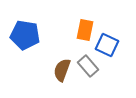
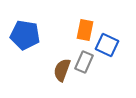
gray rectangle: moved 4 px left, 4 px up; rotated 65 degrees clockwise
